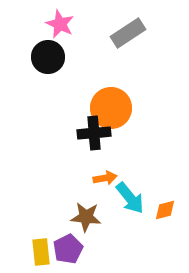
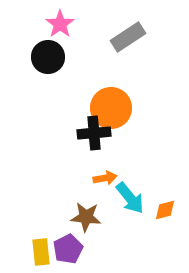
pink star: rotated 12 degrees clockwise
gray rectangle: moved 4 px down
